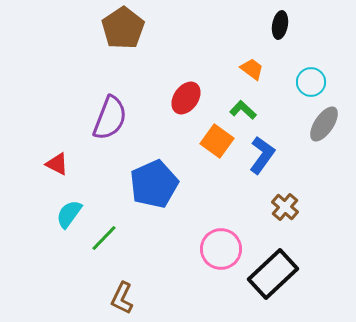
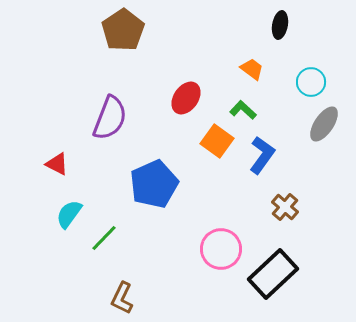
brown pentagon: moved 2 px down
